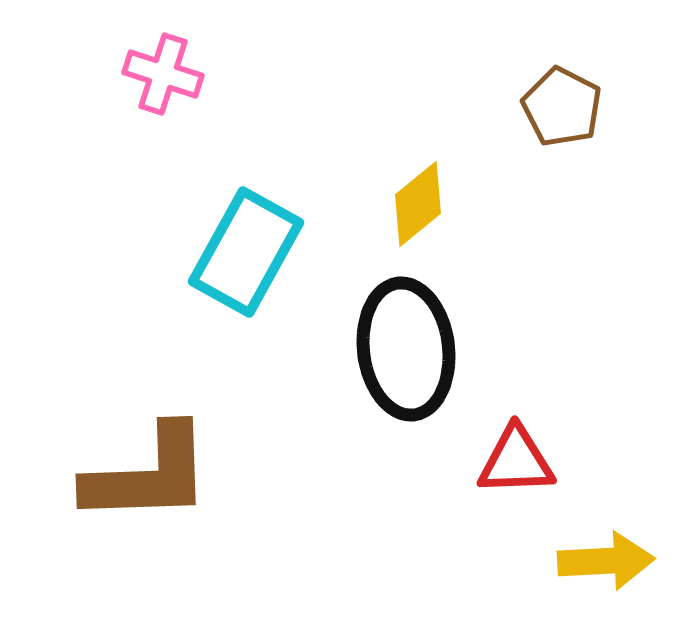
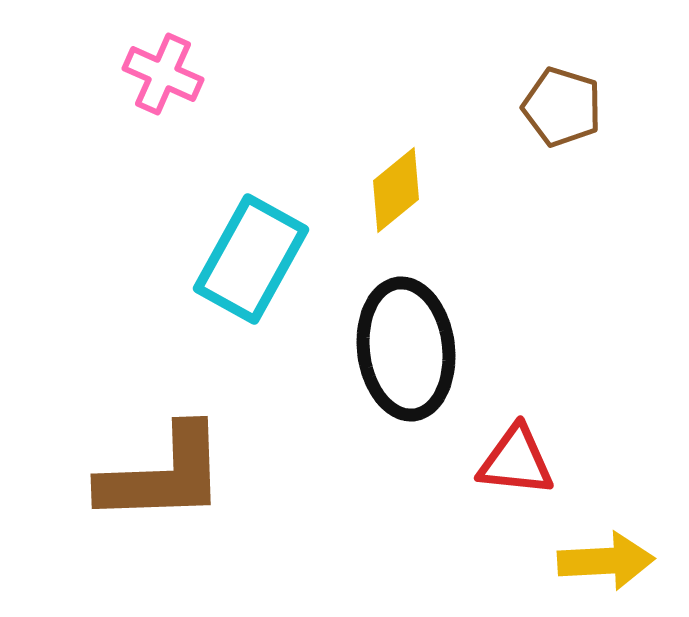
pink cross: rotated 6 degrees clockwise
brown pentagon: rotated 10 degrees counterclockwise
yellow diamond: moved 22 px left, 14 px up
cyan rectangle: moved 5 px right, 7 px down
red triangle: rotated 8 degrees clockwise
brown L-shape: moved 15 px right
